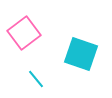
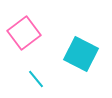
cyan square: rotated 8 degrees clockwise
